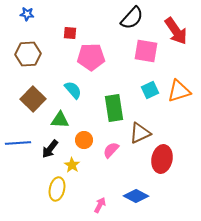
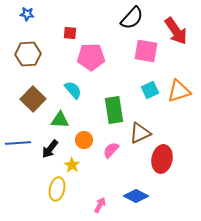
green rectangle: moved 2 px down
